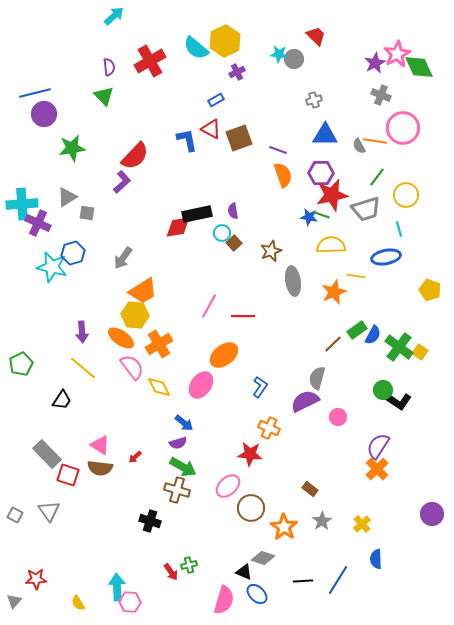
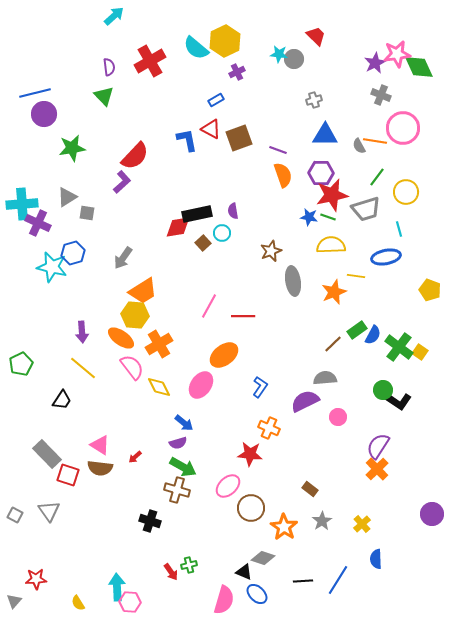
pink star at (397, 54): rotated 20 degrees clockwise
yellow circle at (406, 195): moved 3 px up
green line at (322, 215): moved 6 px right, 2 px down
brown square at (234, 243): moved 31 px left
gray semicircle at (317, 378): moved 8 px right; rotated 70 degrees clockwise
